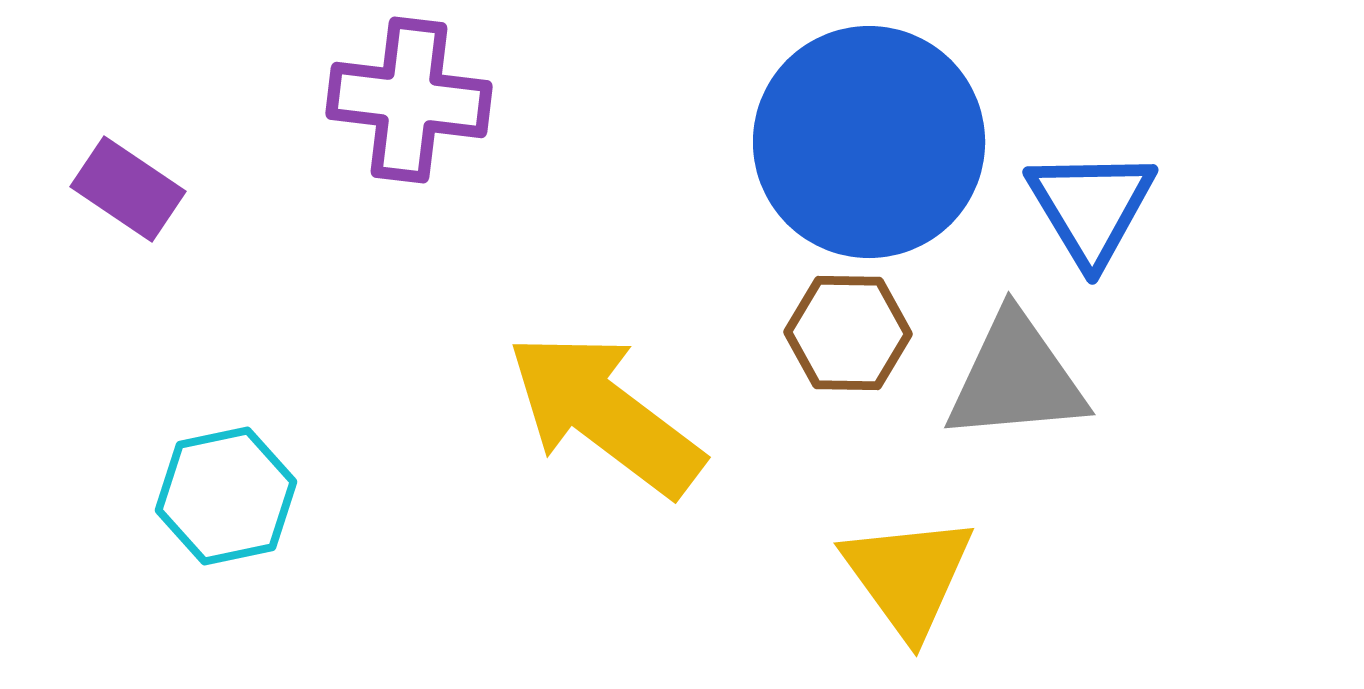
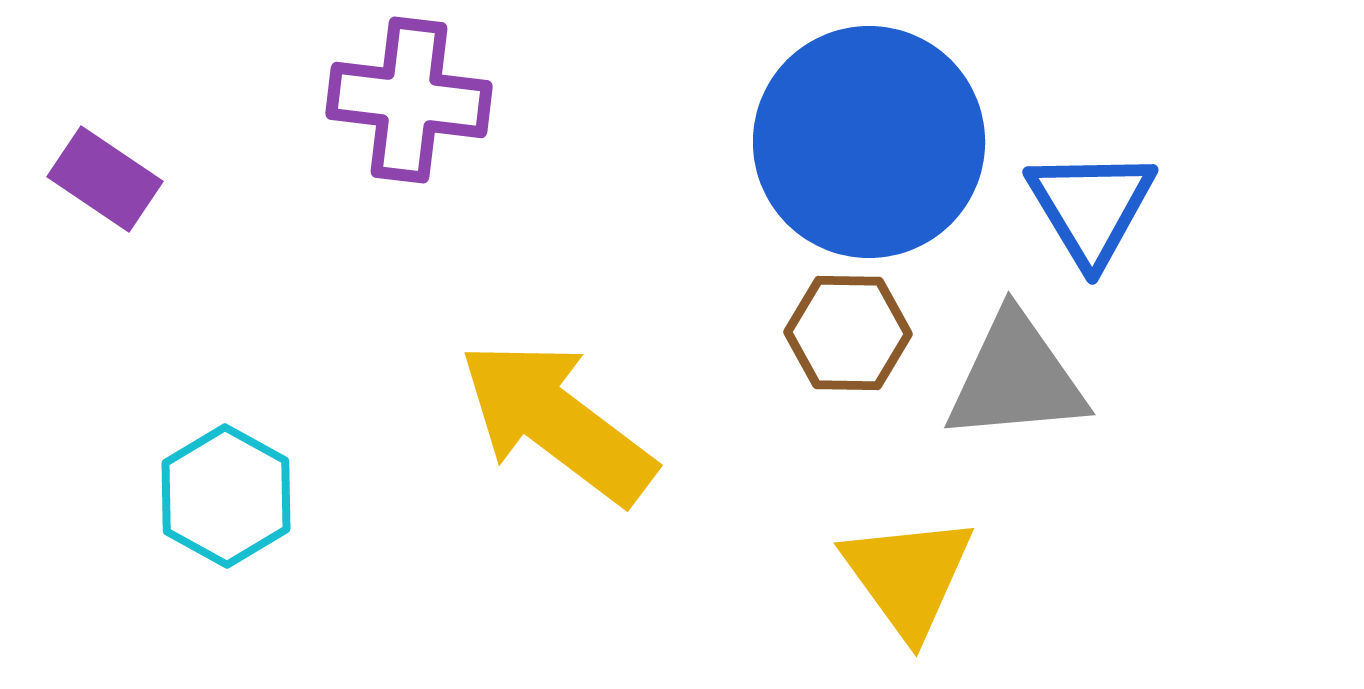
purple rectangle: moved 23 px left, 10 px up
yellow arrow: moved 48 px left, 8 px down
cyan hexagon: rotated 19 degrees counterclockwise
